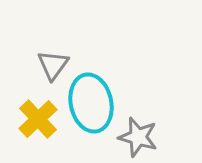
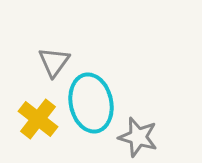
gray triangle: moved 1 px right, 3 px up
yellow cross: rotated 9 degrees counterclockwise
